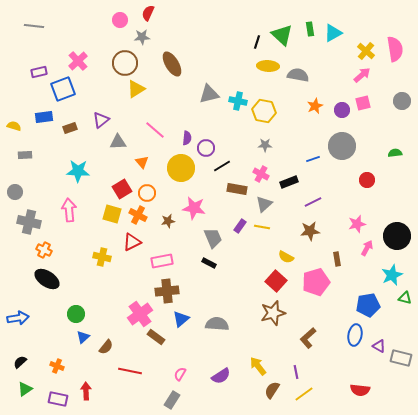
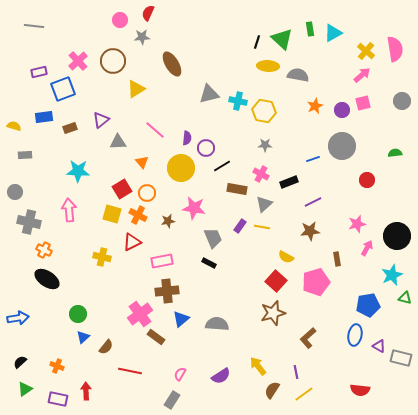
green triangle at (282, 35): moved 4 px down
brown circle at (125, 63): moved 12 px left, 2 px up
green circle at (76, 314): moved 2 px right
